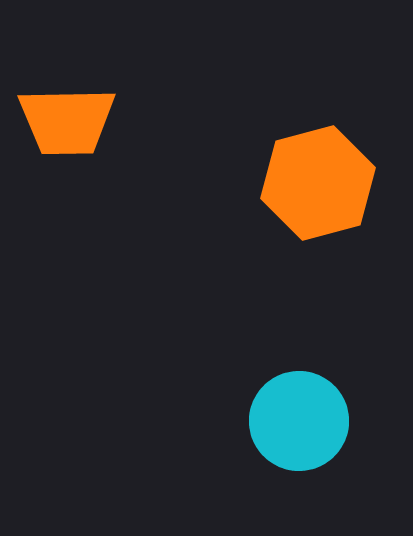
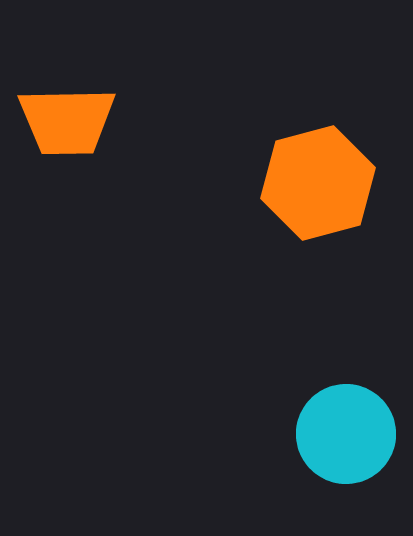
cyan circle: moved 47 px right, 13 px down
